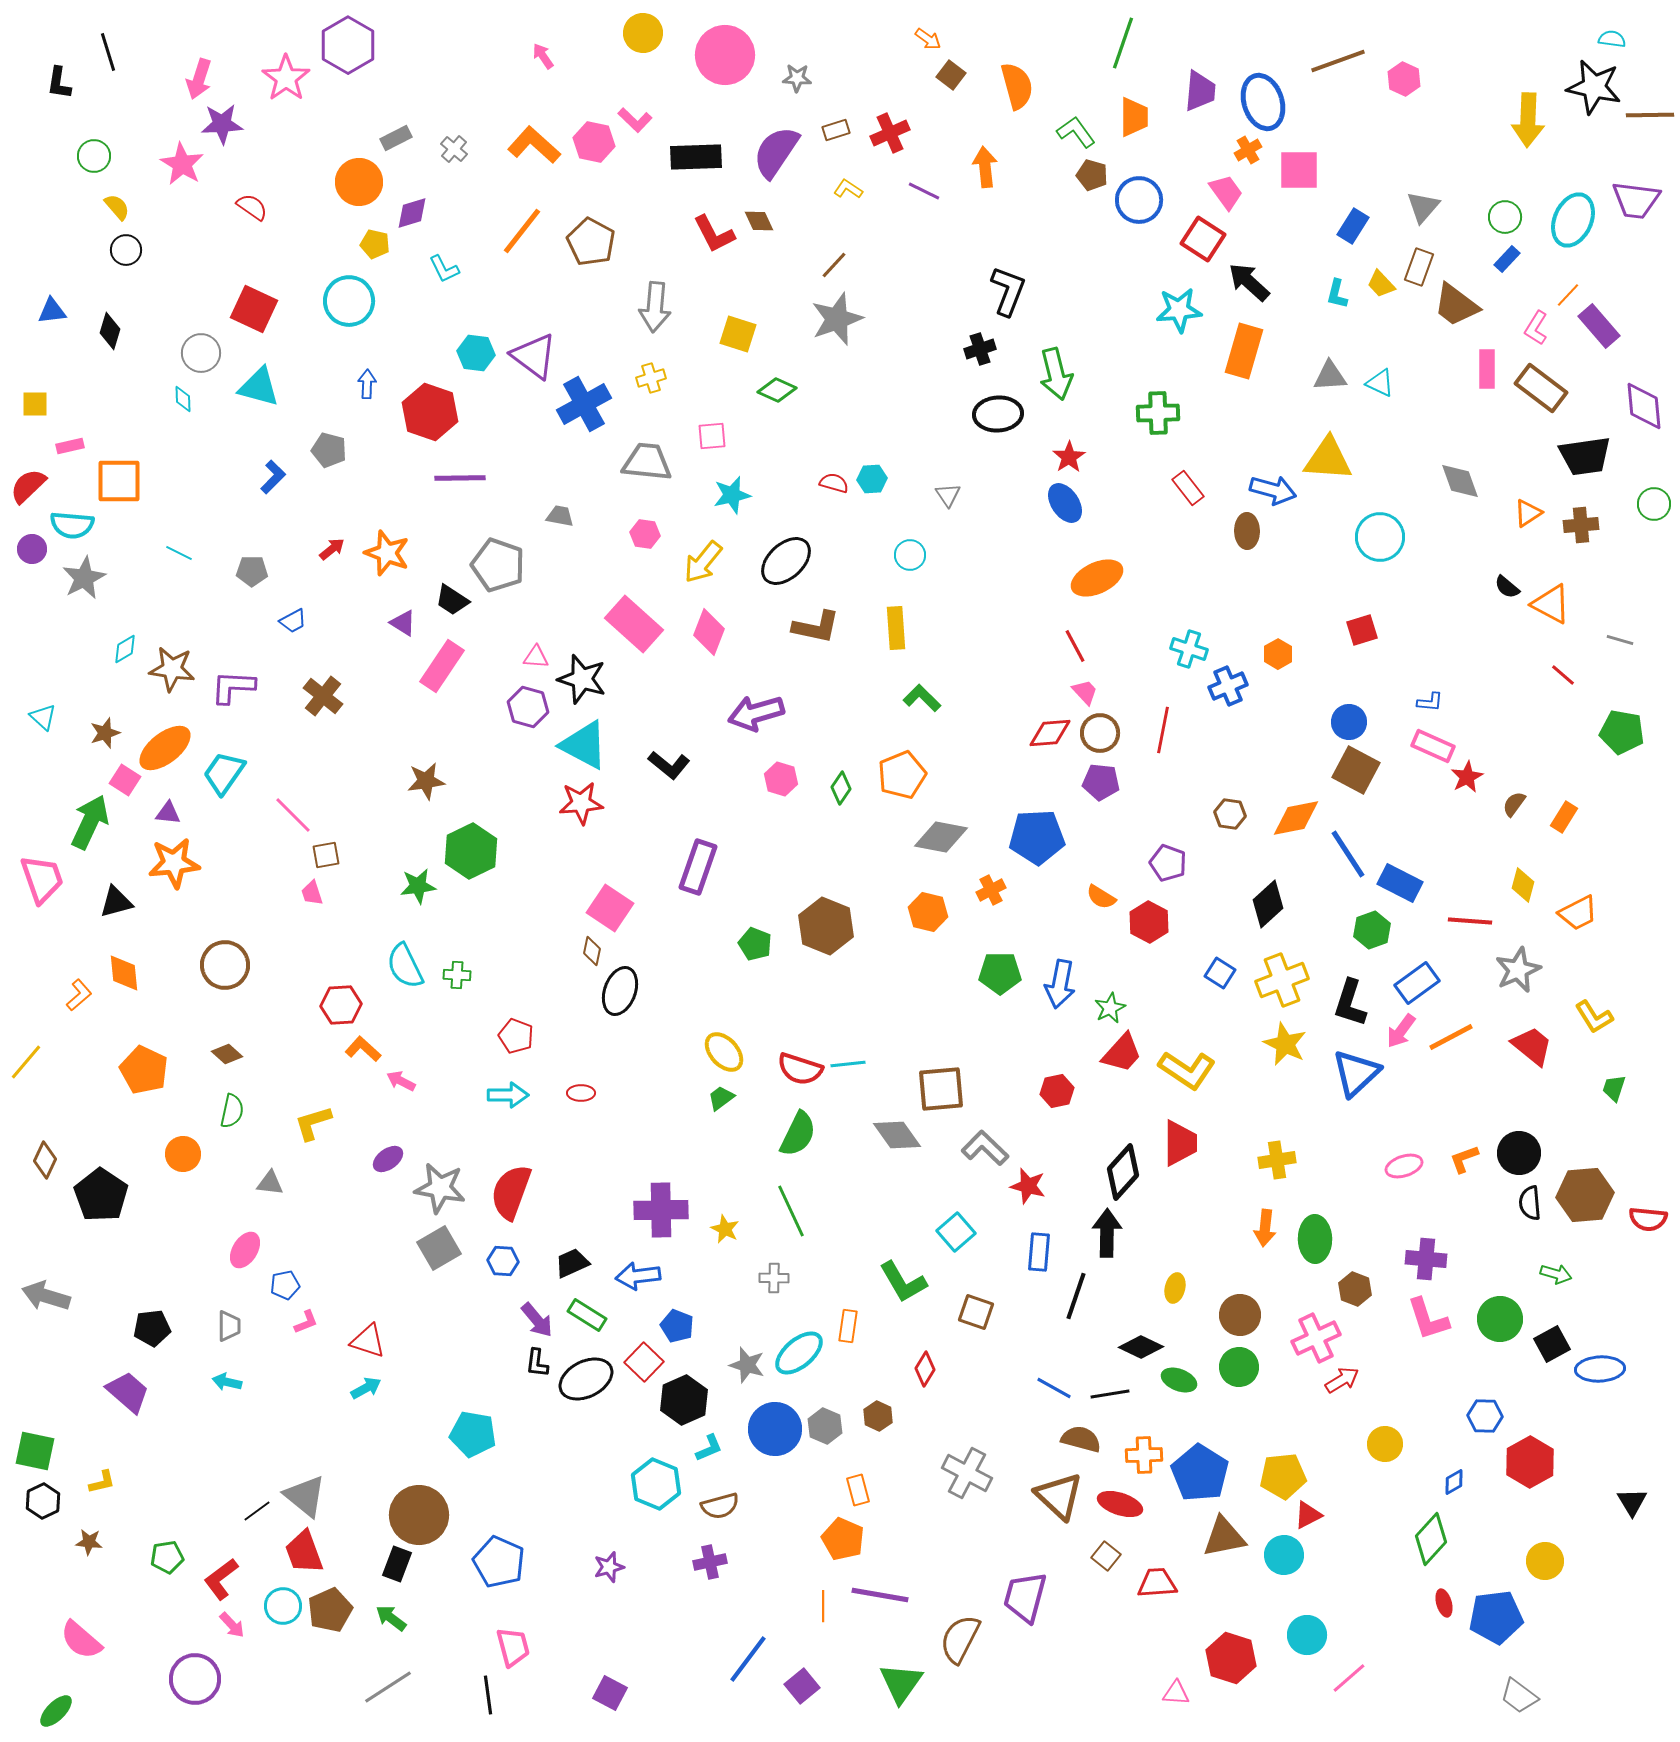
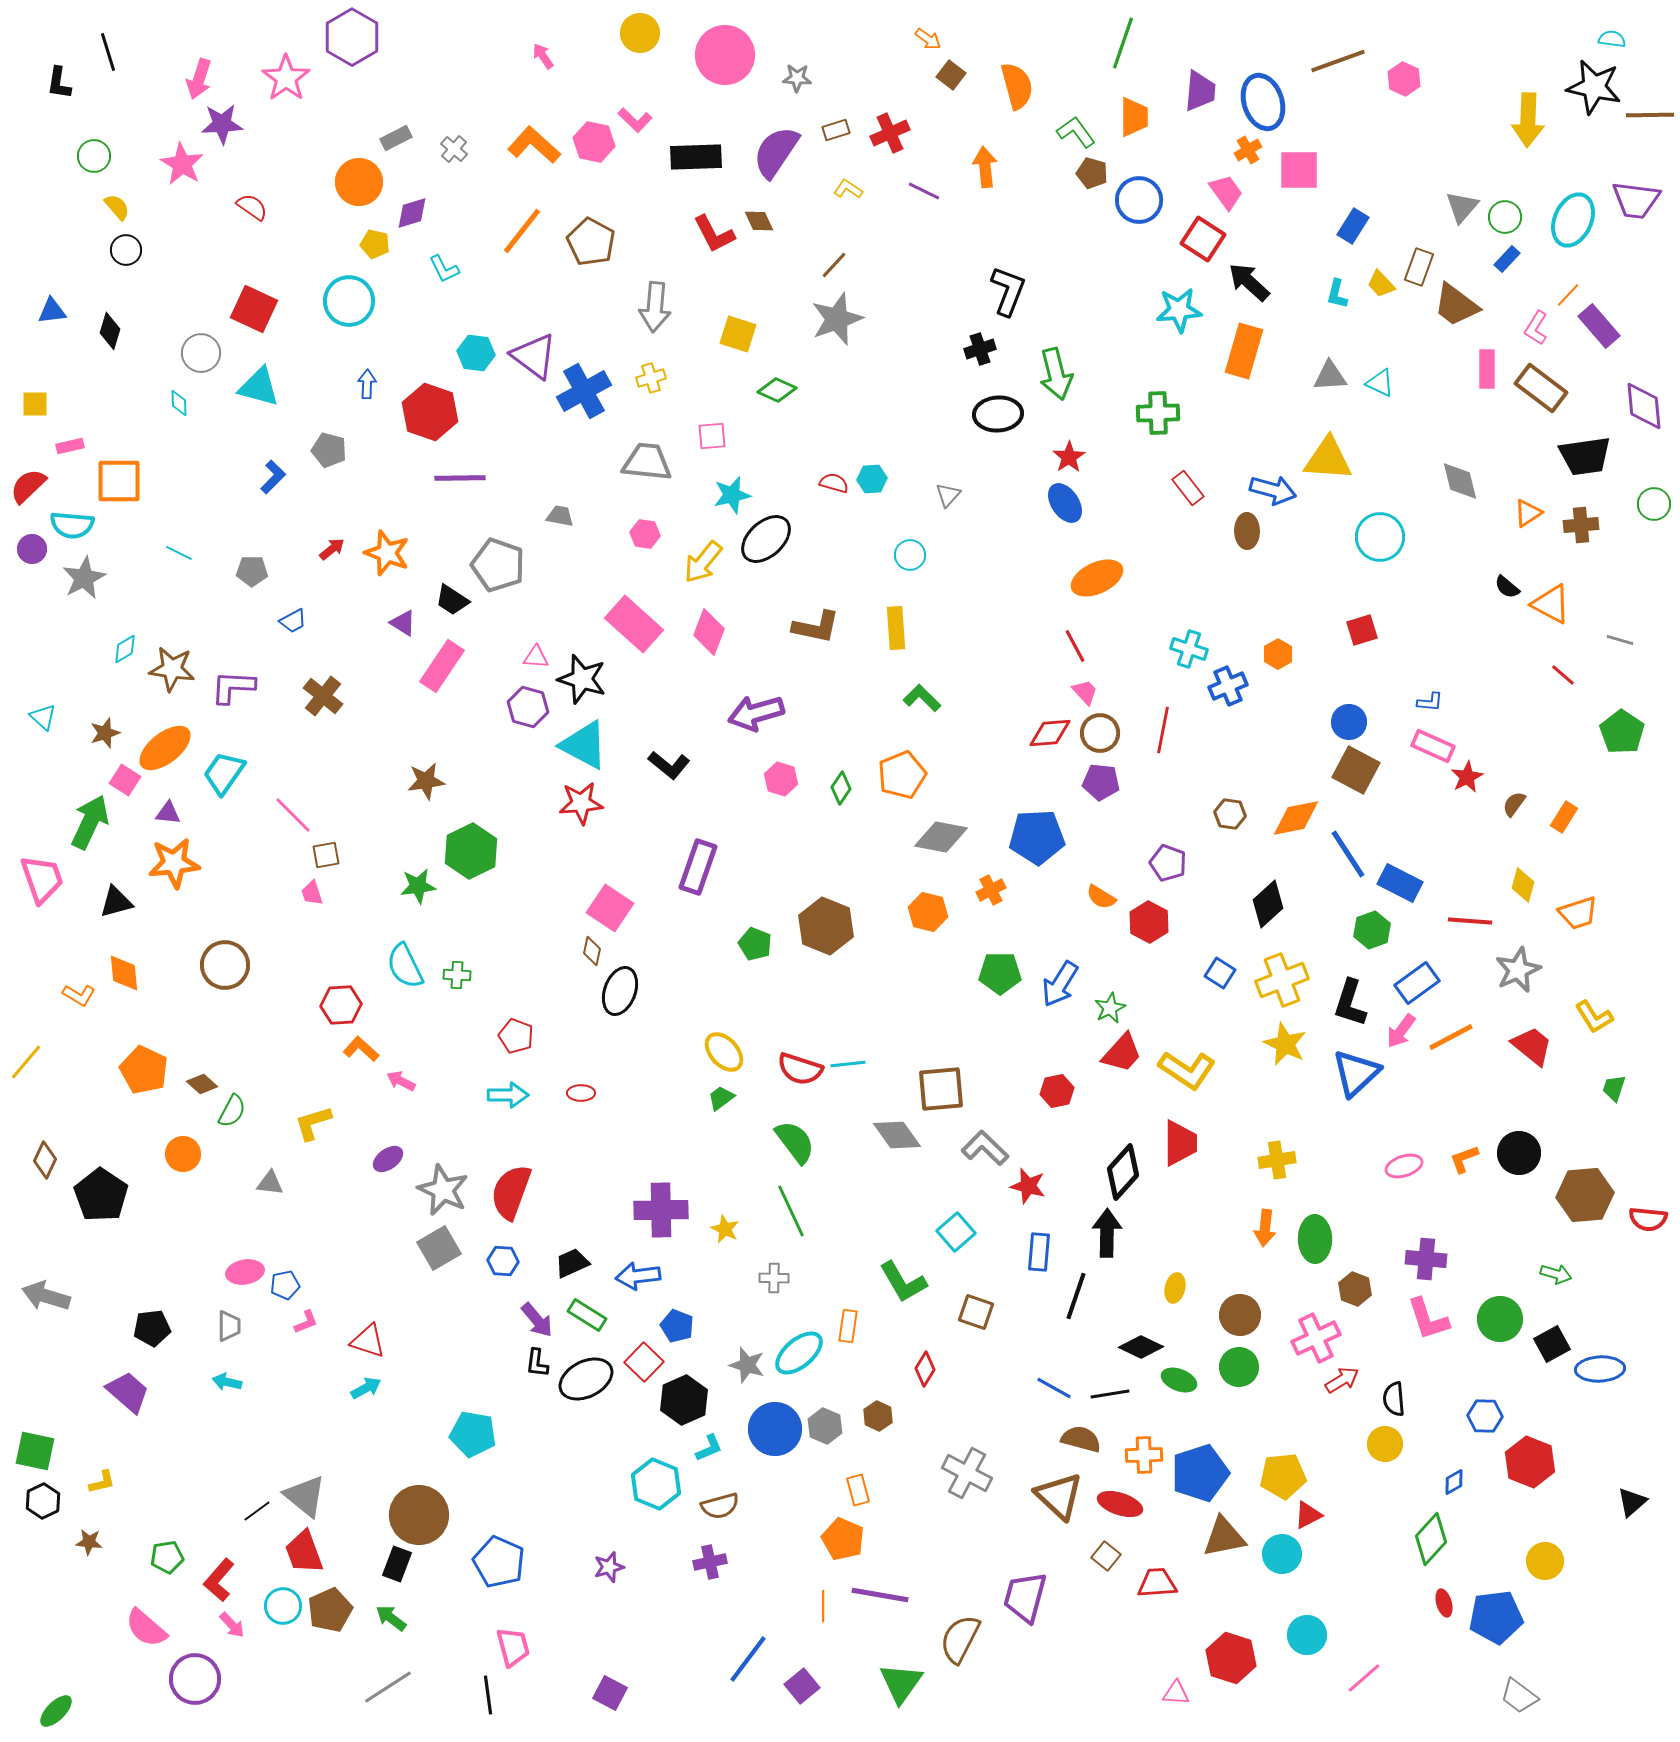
yellow circle at (643, 33): moved 3 px left
purple hexagon at (348, 45): moved 4 px right, 8 px up
brown pentagon at (1092, 175): moved 2 px up
gray triangle at (1423, 207): moved 39 px right
cyan diamond at (183, 399): moved 4 px left, 4 px down
blue cross at (584, 404): moved 13 px up
gray diamond at (1460, 481): rotated 6 degrees clockwise
gray triangle at (948, 495): rotated 16 degrees clockwise
black ellipse at (786, 561): moved 20 px left, 22 px up
green pentagon at (1622, 732): rotated 24 degrees clockwise
orange trapezoid at (1578, 913): rotated 9 degrees clockwise
blue arrow at (1060, 984): rotated 21 degrees clockwise
orange L-shape at (79, 995): rotated 72 degrees clockwise
orange L-shape at (363, 1049): moved 2 px left
brown diamond at (227, 1054): moved 25 px left, 30 px down
green semicircle at (232, 1111): rotated 16 degrees clockwise
green semicircle at (798, 1134): moved 3 px left, 8 px down; rotated 63 degrees counterclockwise
gray star at (440, 1188): moved 3 px right, 2 px down; rotated 15 degrees clockwise
black semicircle at (1530, 1203): moved 136 px left, 196 px down
pink ellipse at (245, 1250): moved 22 px down; rotated 48 degrees clockwise
red hexagon at (1530, 1462): rotated 9 degrees counterclockwise
blue pentagon at (1200, 1473): rotated 22 degrees clockwise
black triangle at (1632, 1502): rotated 20 degrees clockwise
cyan circle at (1284, 1555): moved 2 px left, 1 px up
red L-shape at (221, 1579): moved 2 px left, 1 px down; rotated 12 degrees counterclockwise
pink semicircle at (81, 1640): moved 65 px right, 12 px up
pink line at (1349, 1678): moved 15 px right
